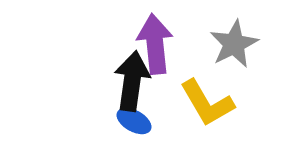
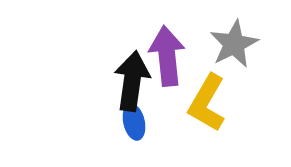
purple arrow: moved 12 px right, 12 px down
yellow L-shape: rotated 60 degrees clockwise
blue ellipse: moved 1 px down; rotated 48 degrees clockwise
